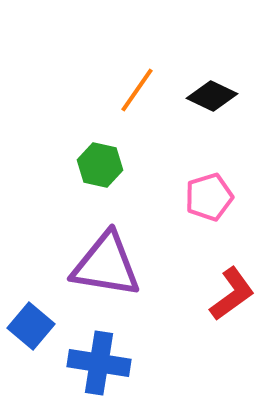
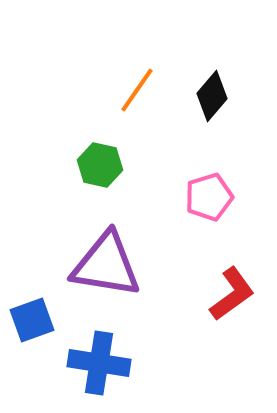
black diamond: rotated 75 degrees counterclockwise
blue square: moved 1 px right, 6 px up; rotated 30 degrees clockwise
